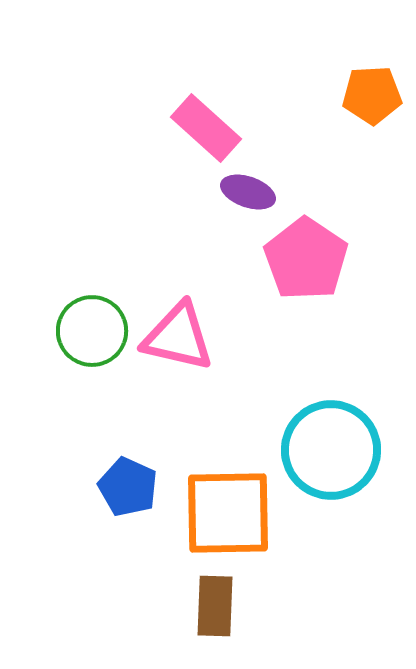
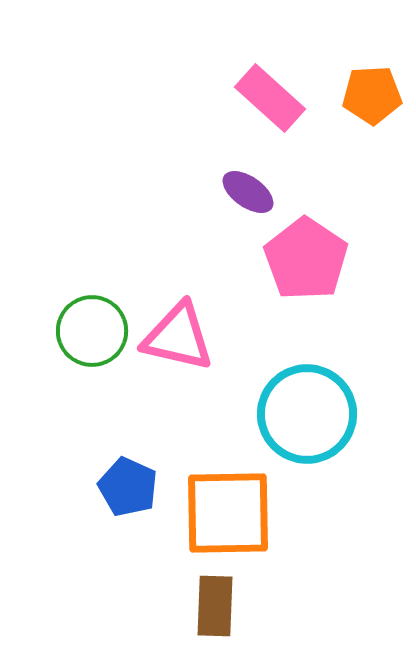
pink rectangle: moved 64 px right, 30 px up
purple ellipse: rotated 16 degrees clockwise
cyan circle: moved 24 px left, 36 px up
